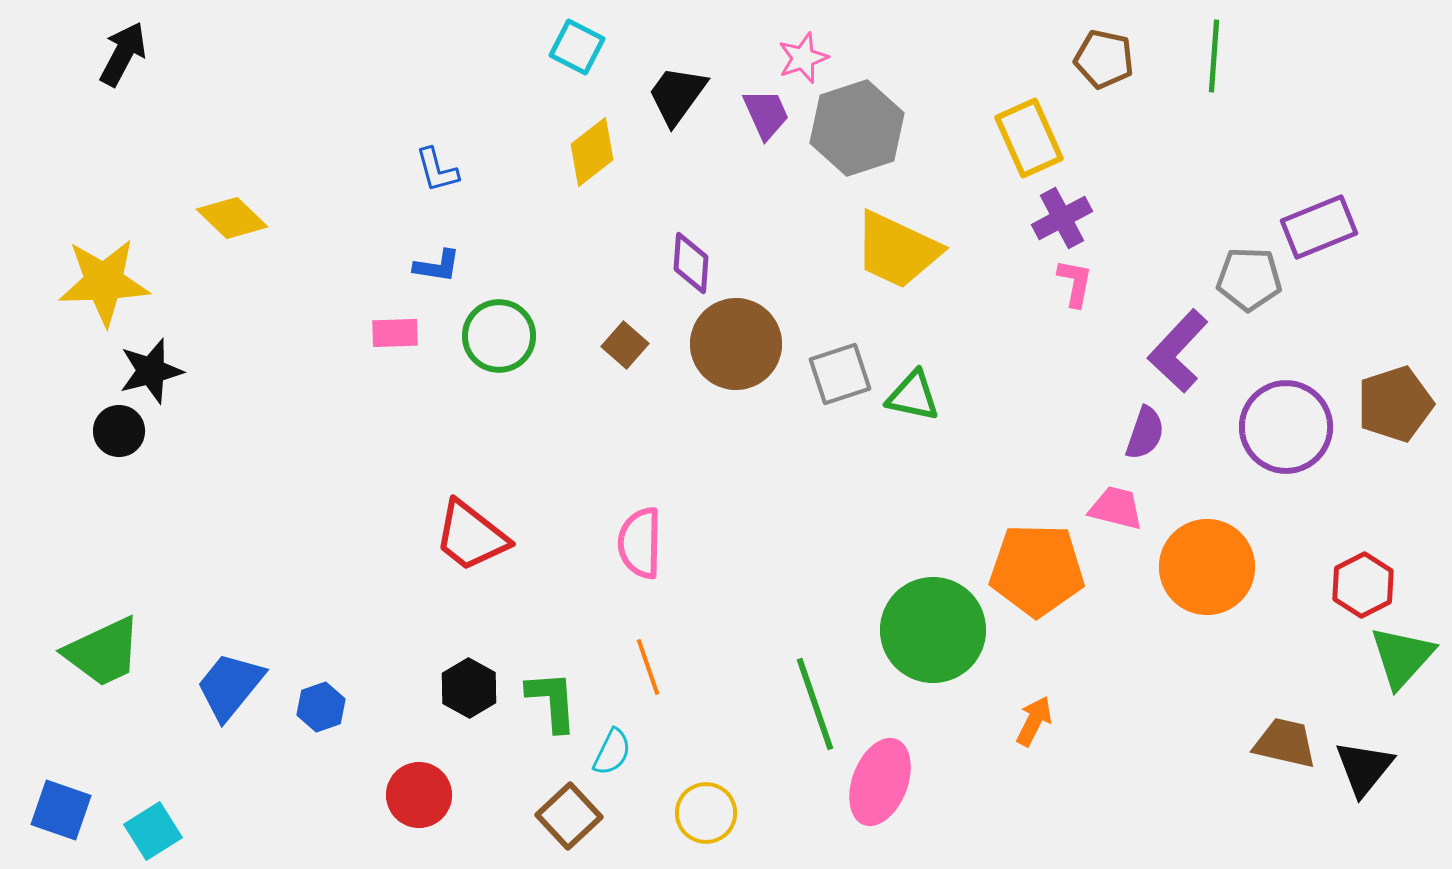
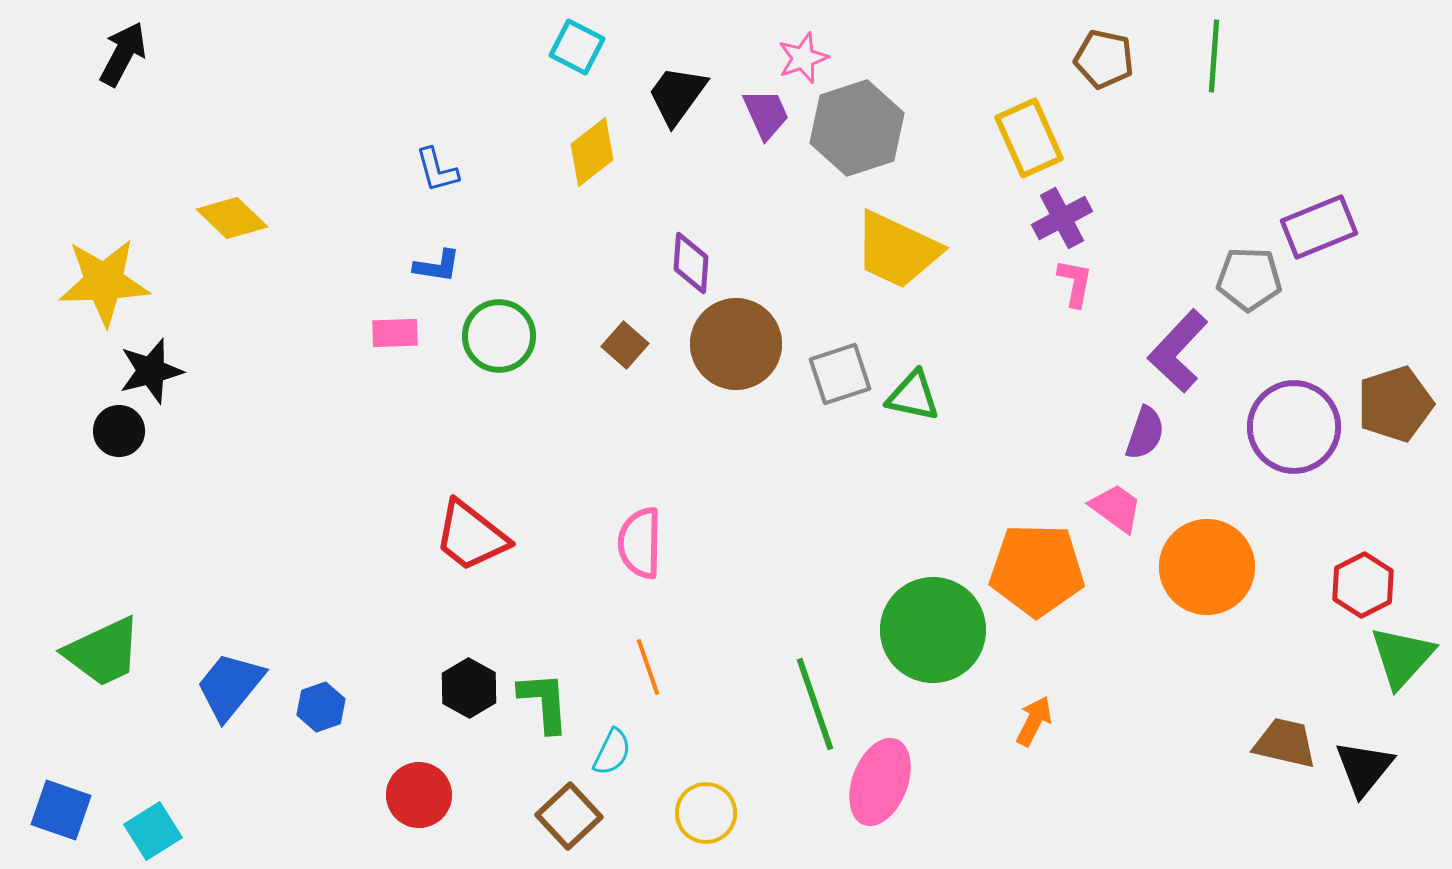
purple circle at (1286, 427): moved 8 px right
pink trapezoid at (1116, 508): rotated 22 degrees clockwise
green L-shape at (552, 701): moved 8 px left, 1 px down
